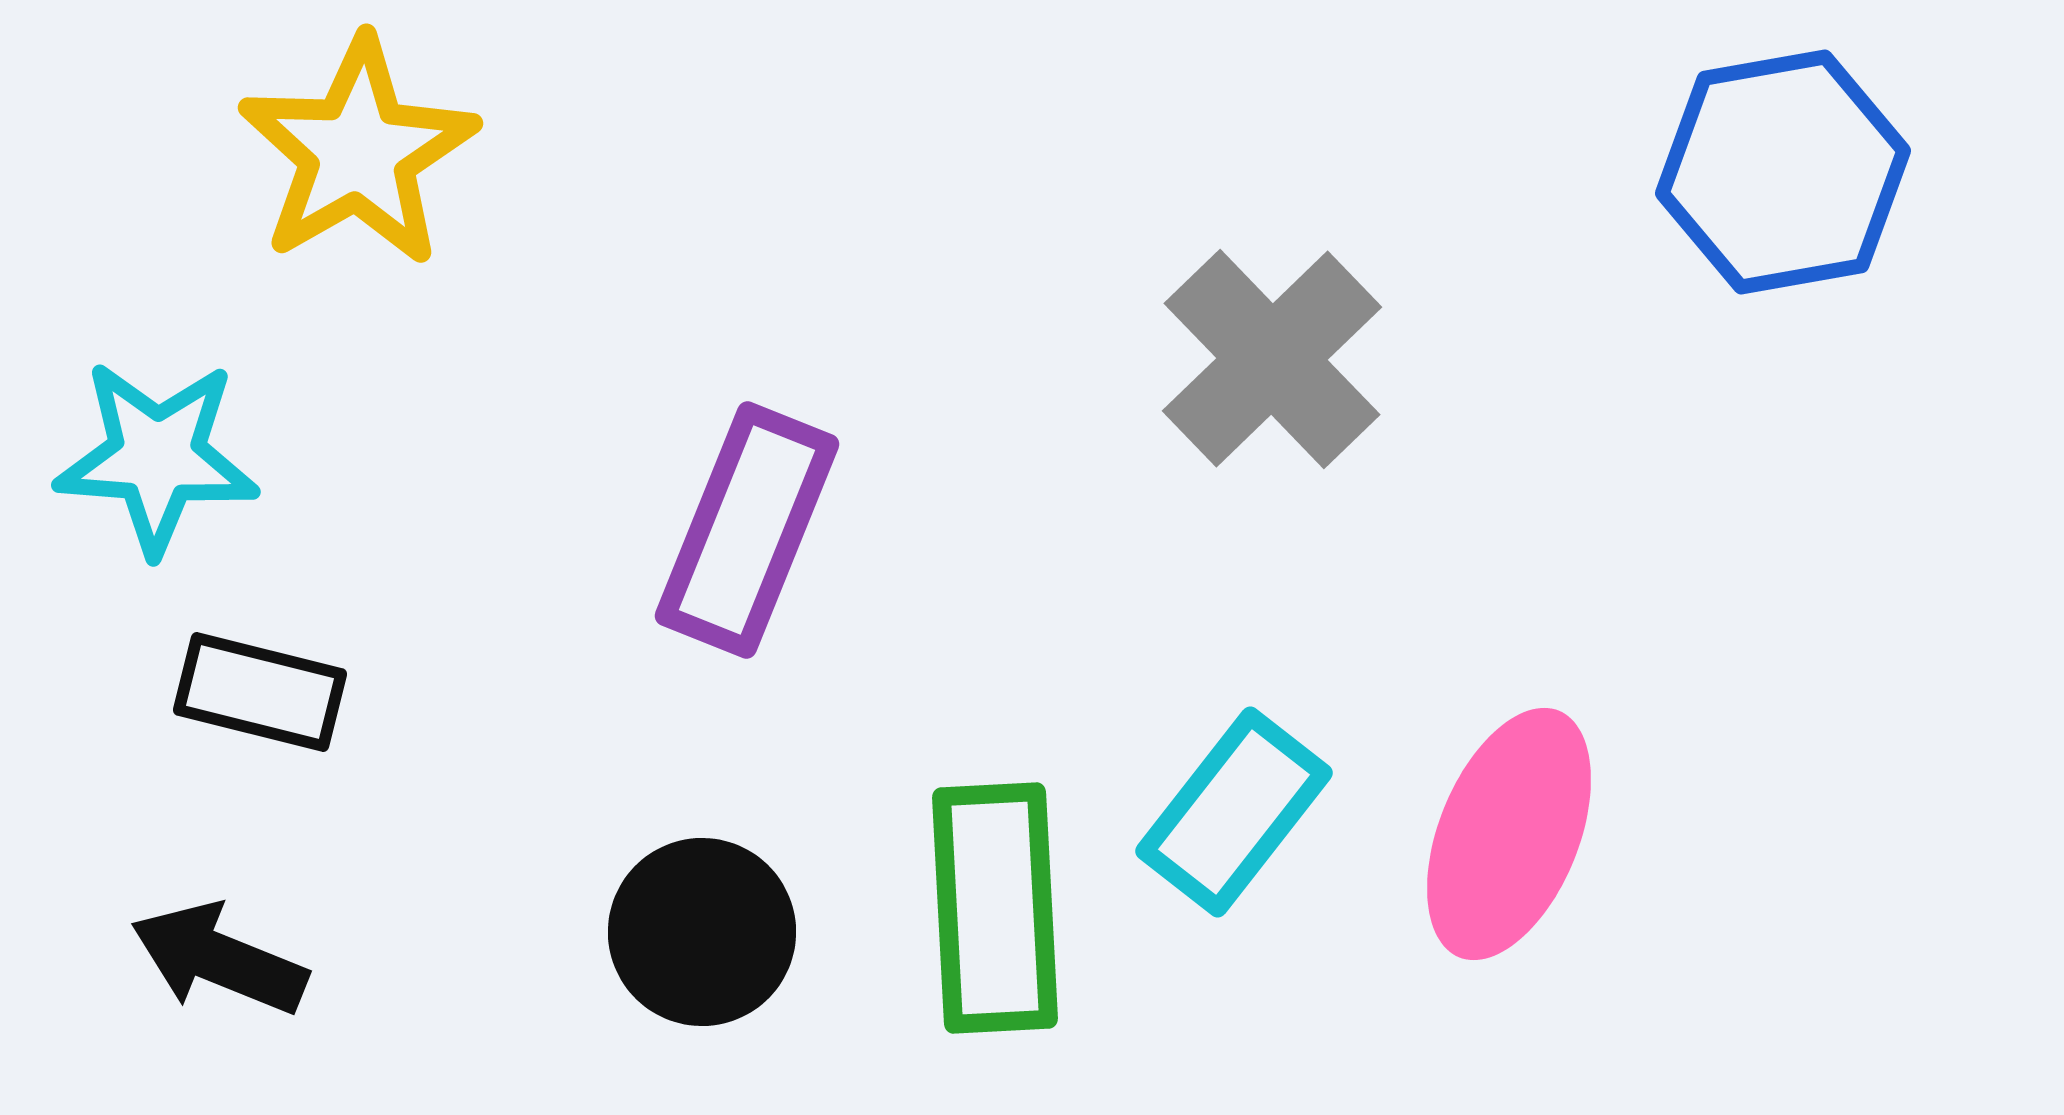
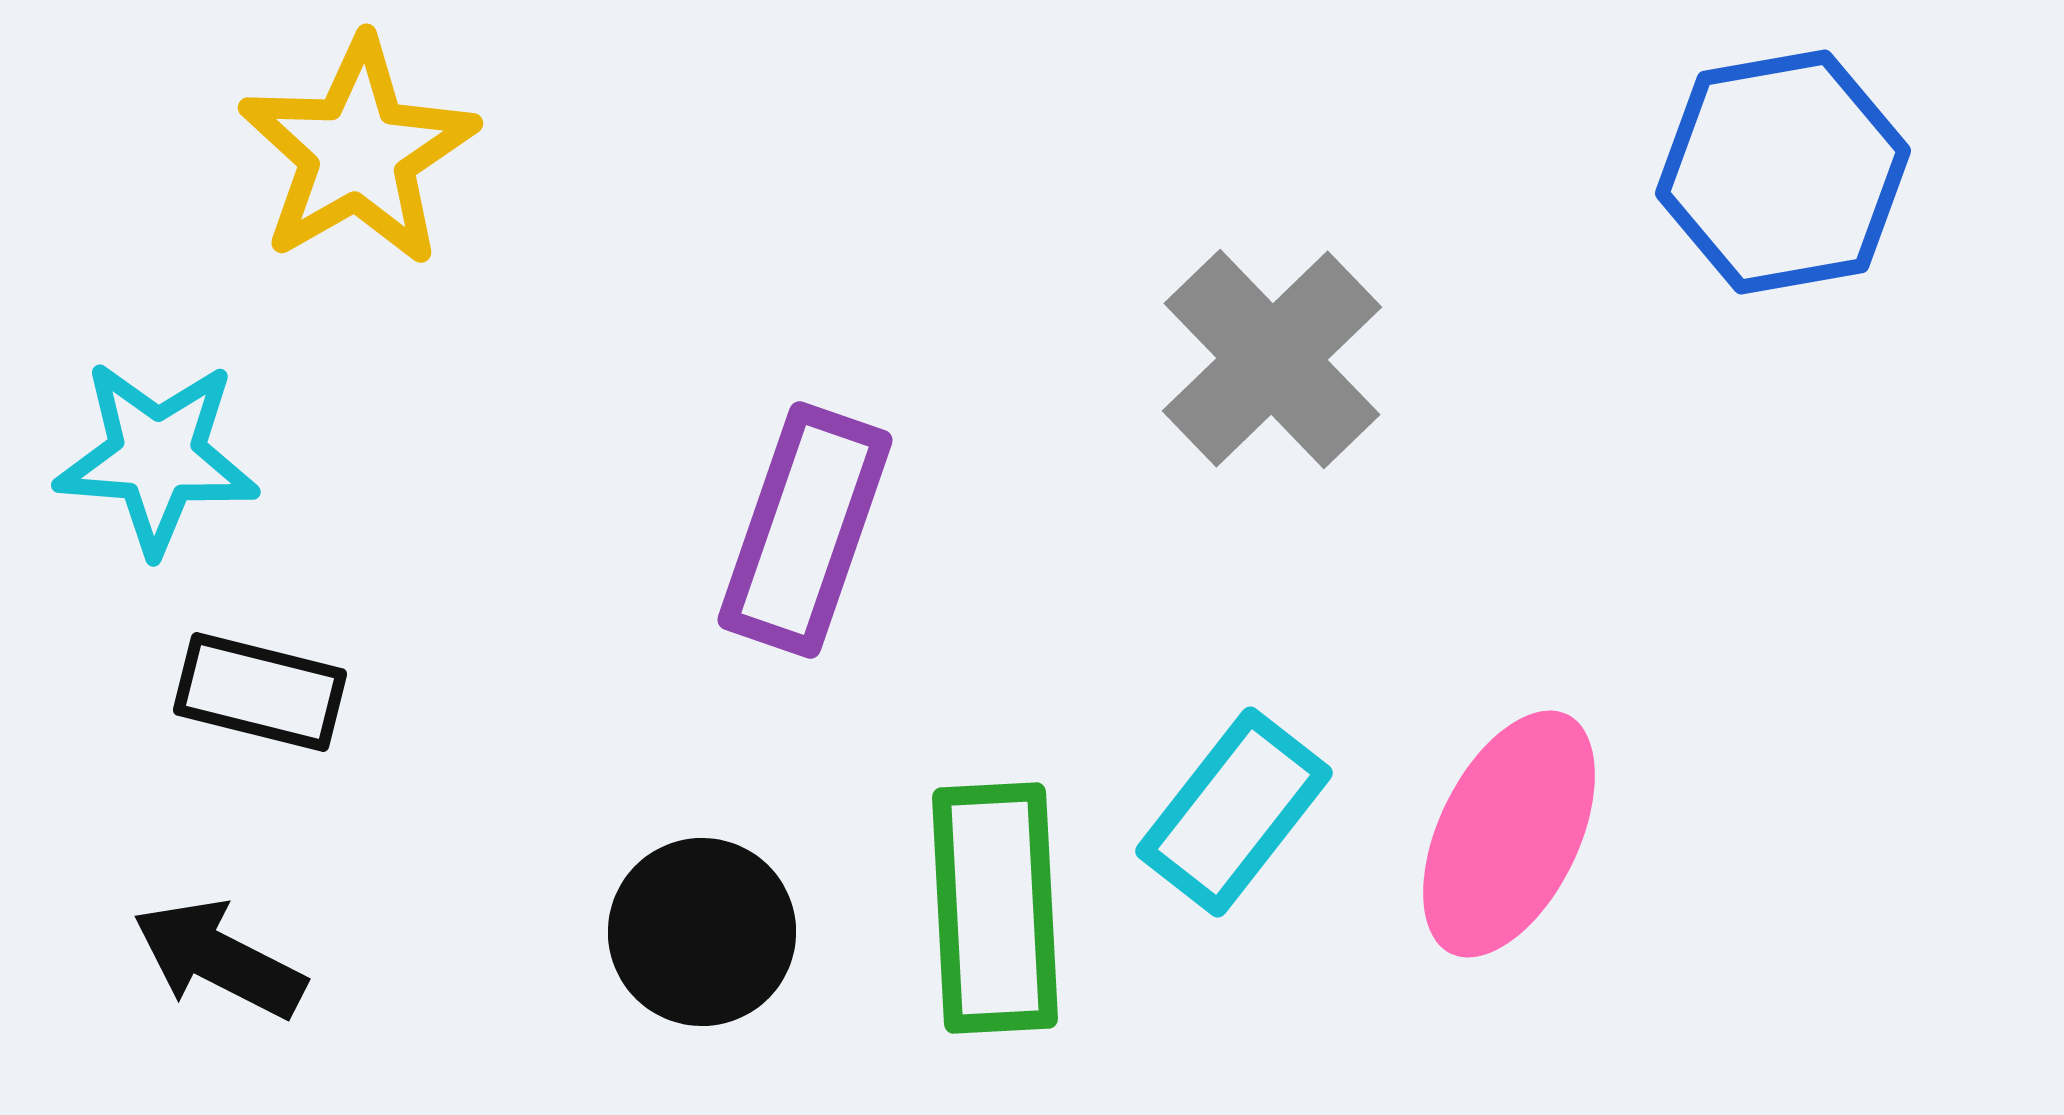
purple rectangle: moved 58 px right; rotated 3 degrees counterclockwise
pink ellipse: rotated 4 degrees clockwise
black arrow: rotated 5 degrees clockwise
